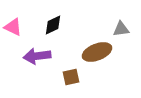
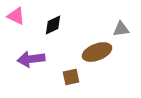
pink triangle: moved 3 px right, 11 px up
purple arrow: moved 6 px left, 3 px down
